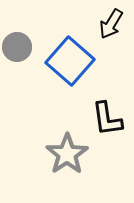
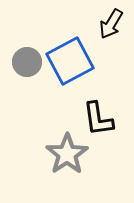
gray circle: moved 10 px right, 15 px down
blue square: rotated 21 degrees clockwise
black L-shape: moved 9 px left
